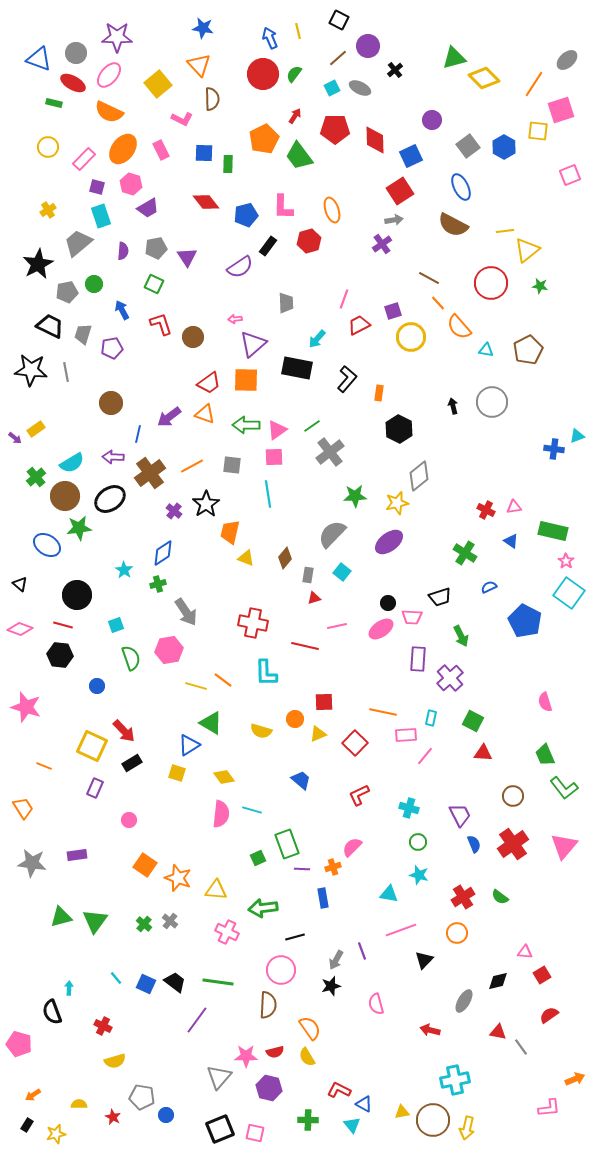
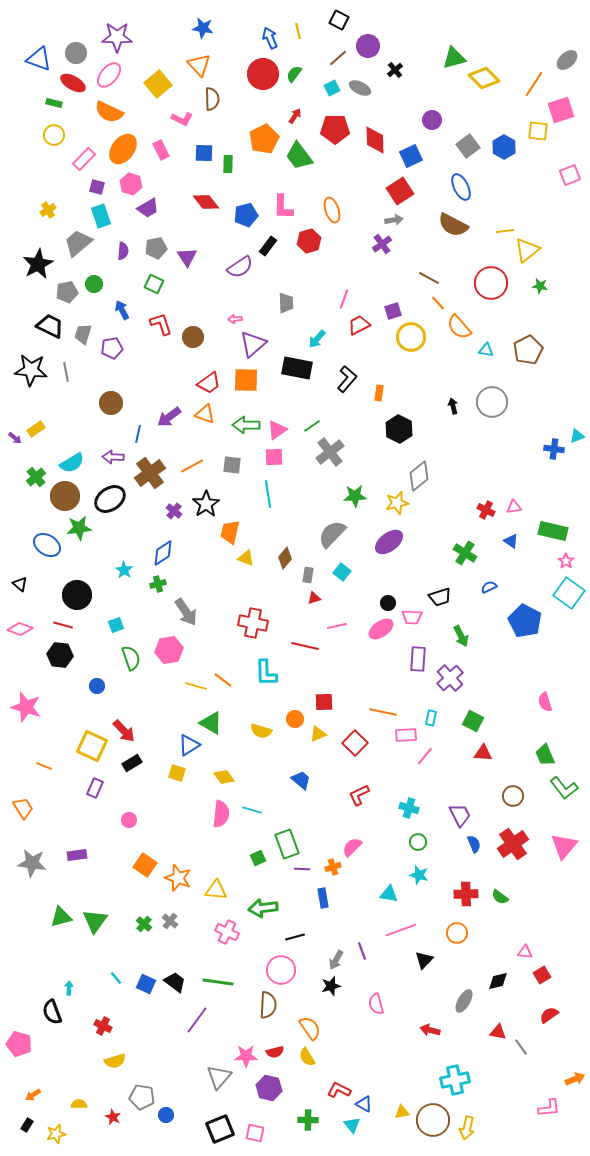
yellow circle at (48, 147): moved 6 px right, 12 px up
red cross at (463, 897): moved 3 px right, 3 px up; rotated 30 degrees clockwise
